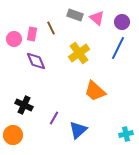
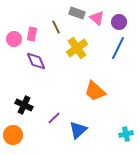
gray rectangle: moved 2 px right, 2 px up
purple circle: moved 3 px left
brown line: moved 5 px right, 1 px up
yellow cross: moved 2 px left, 5 px up
purple line: rotated 16 degrees clockwise
